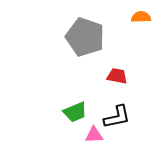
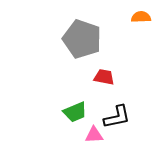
gray pentagon: moved 3 px left, 2 px down
red trapezoid: moved 13 px left, 1 px down
